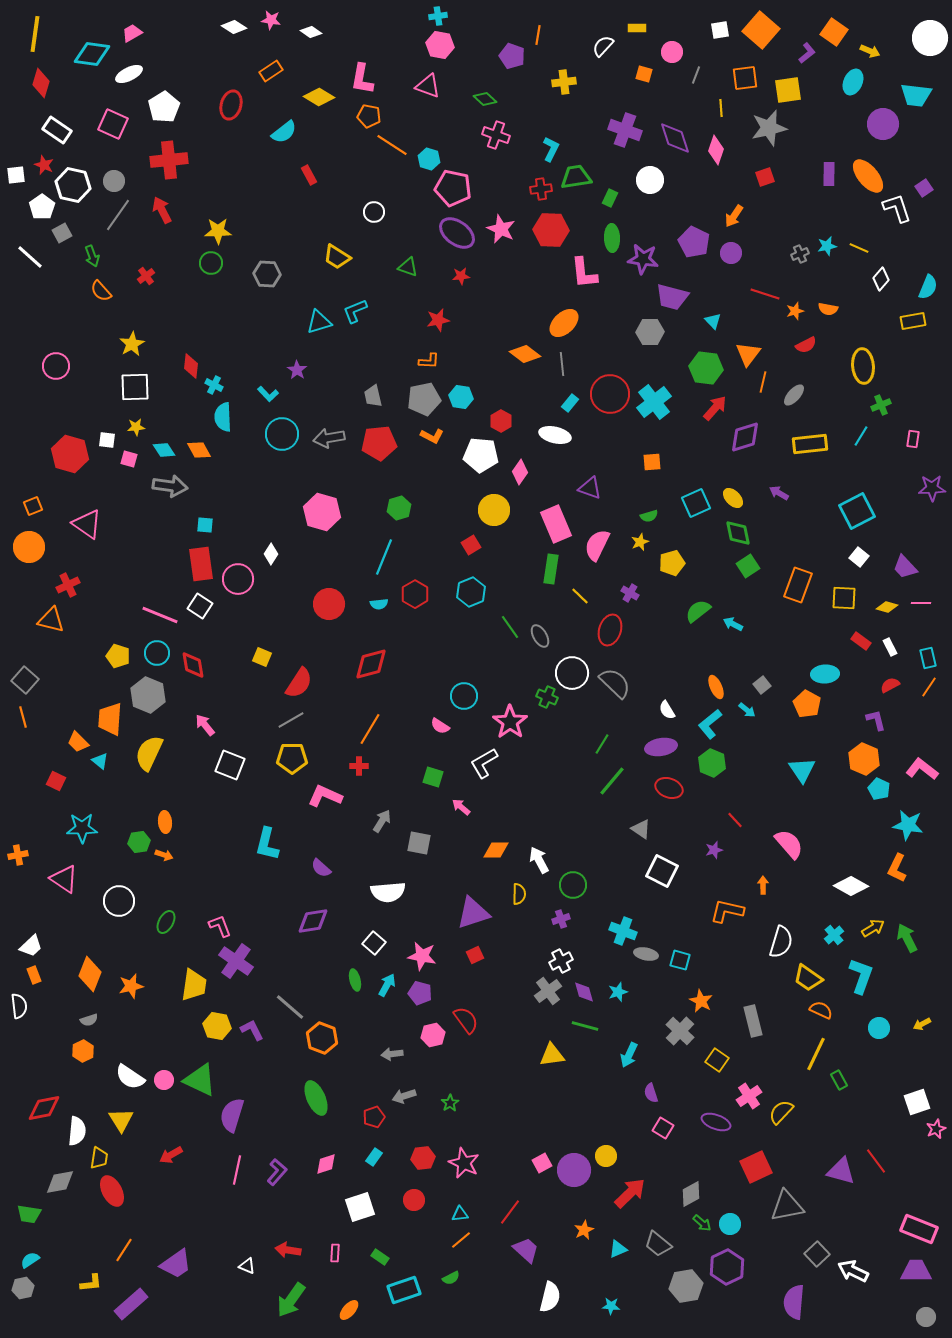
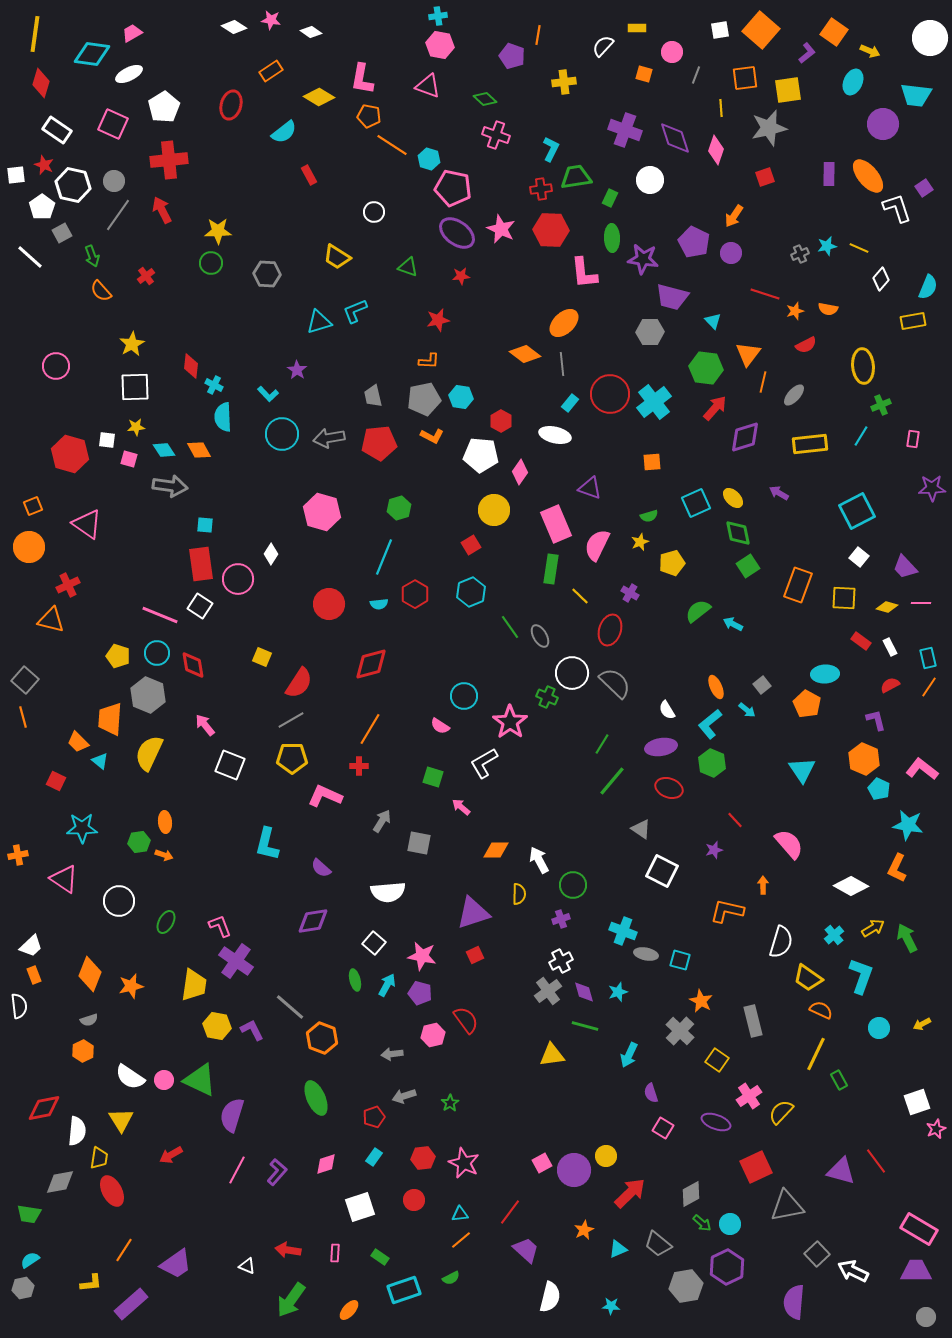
pink line at (237, 1170): rotated 16 degrees clockwise
pink rectangle at (919, 1229): rotated 9 degrees clockwise
